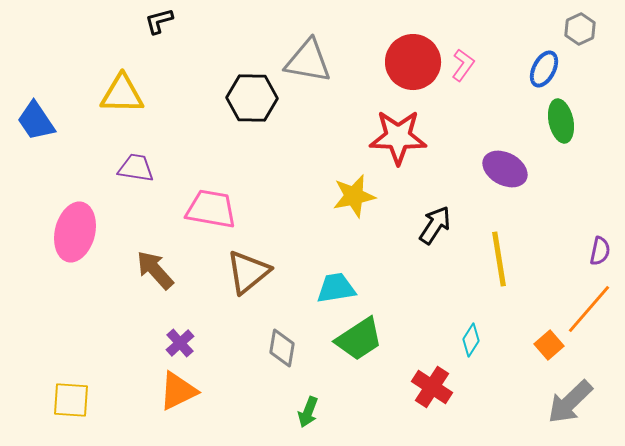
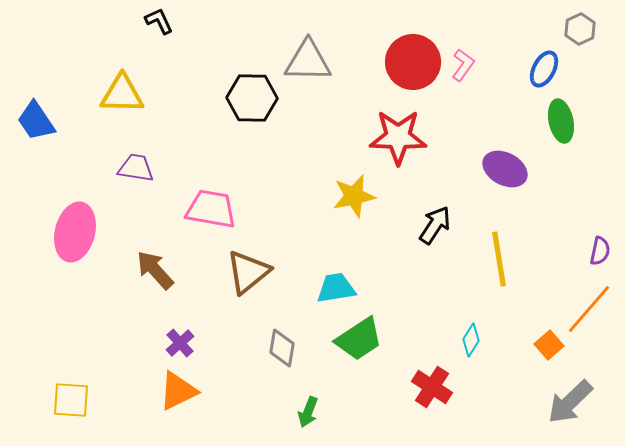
black L-shape: rotated 80 degrees clockwise
gray triangle: rotated 9 degrees counterclockwise
